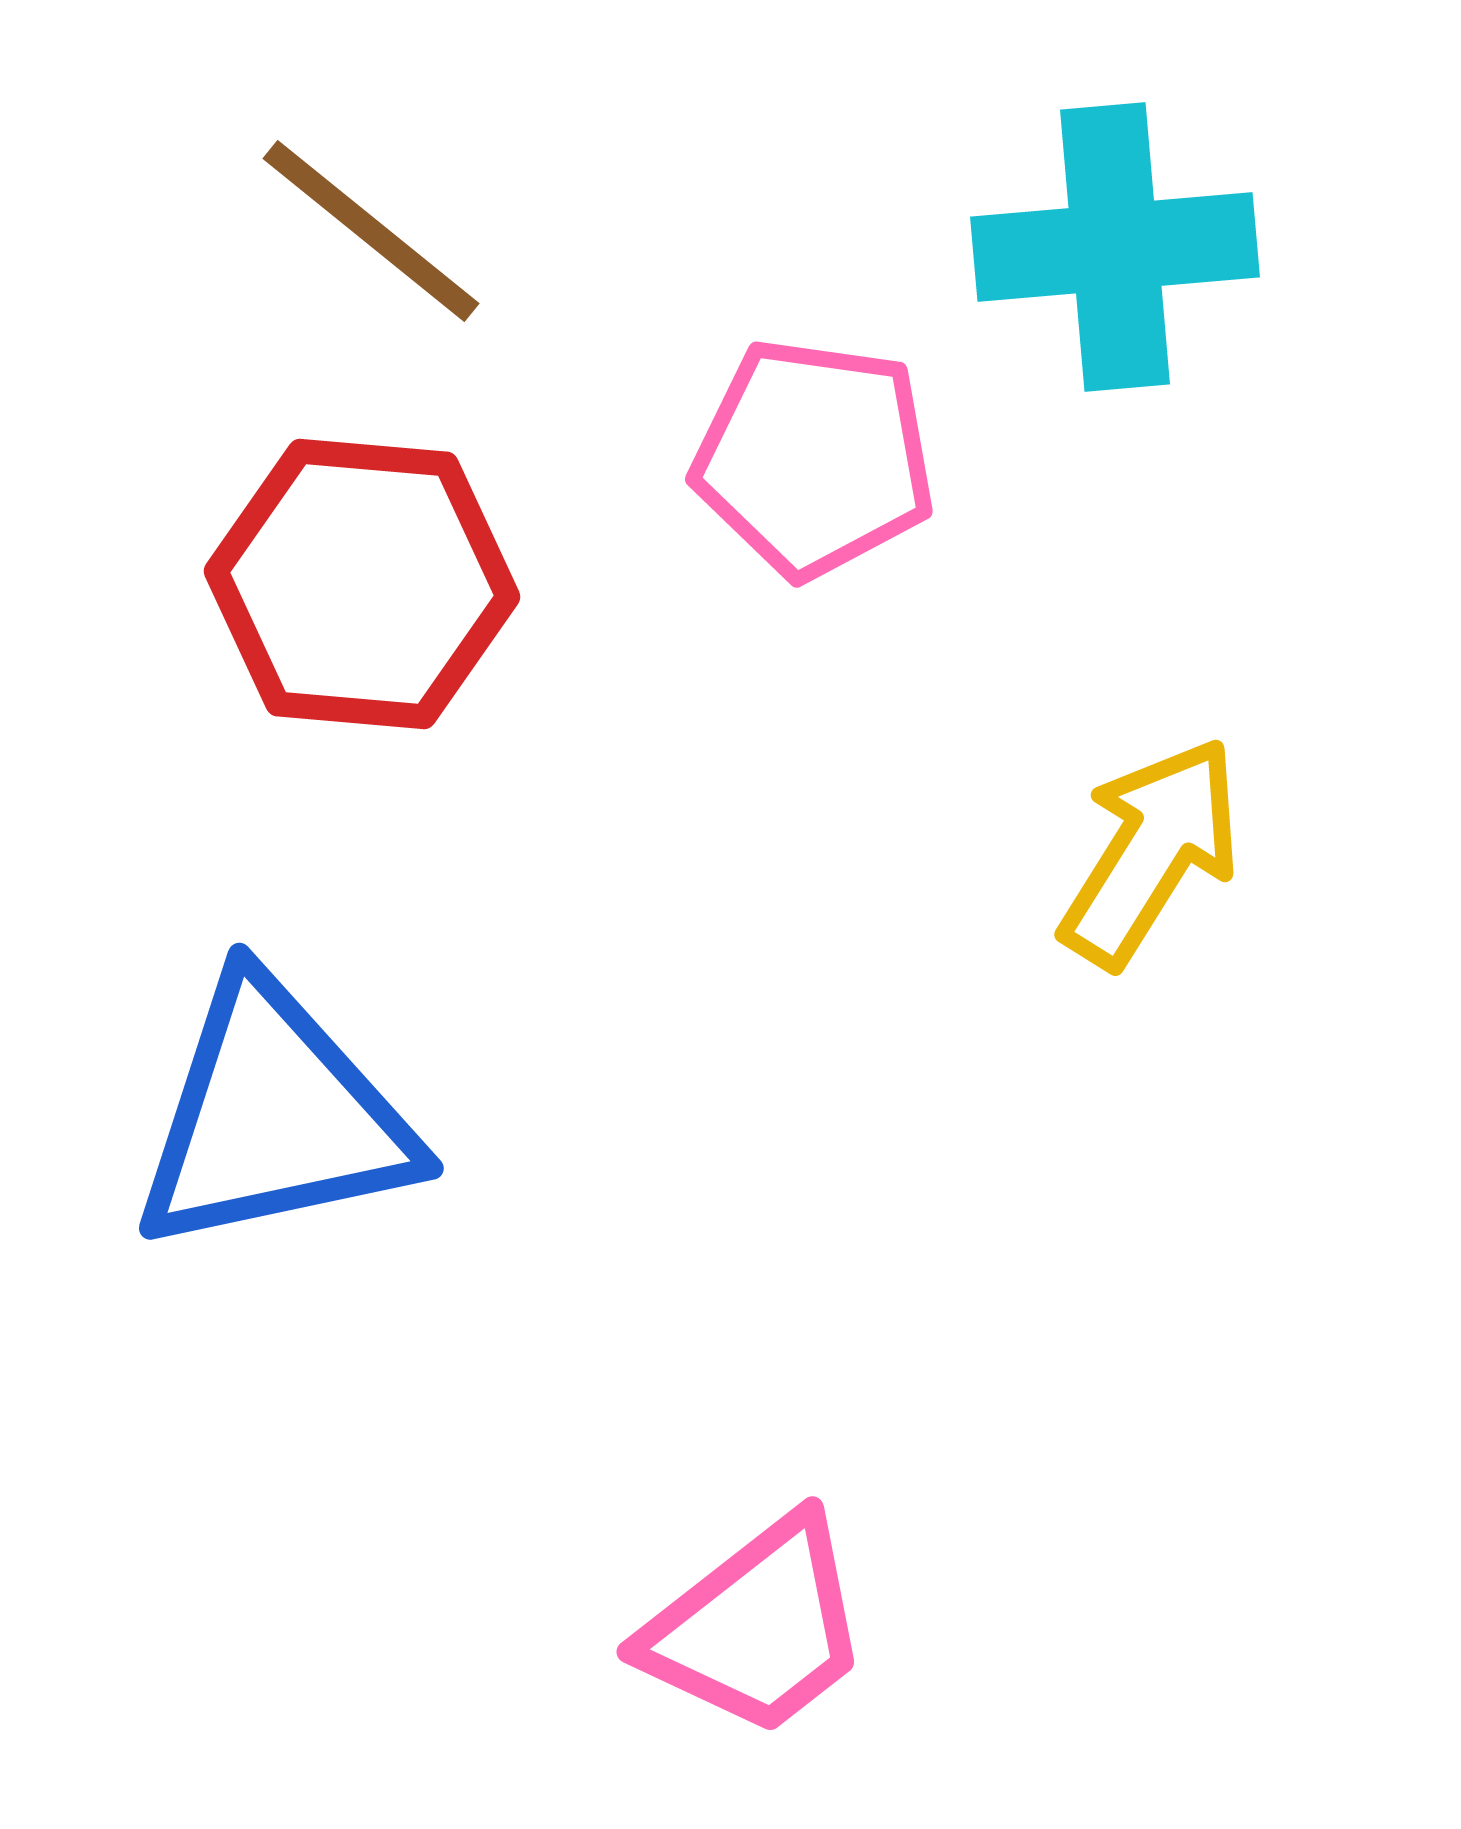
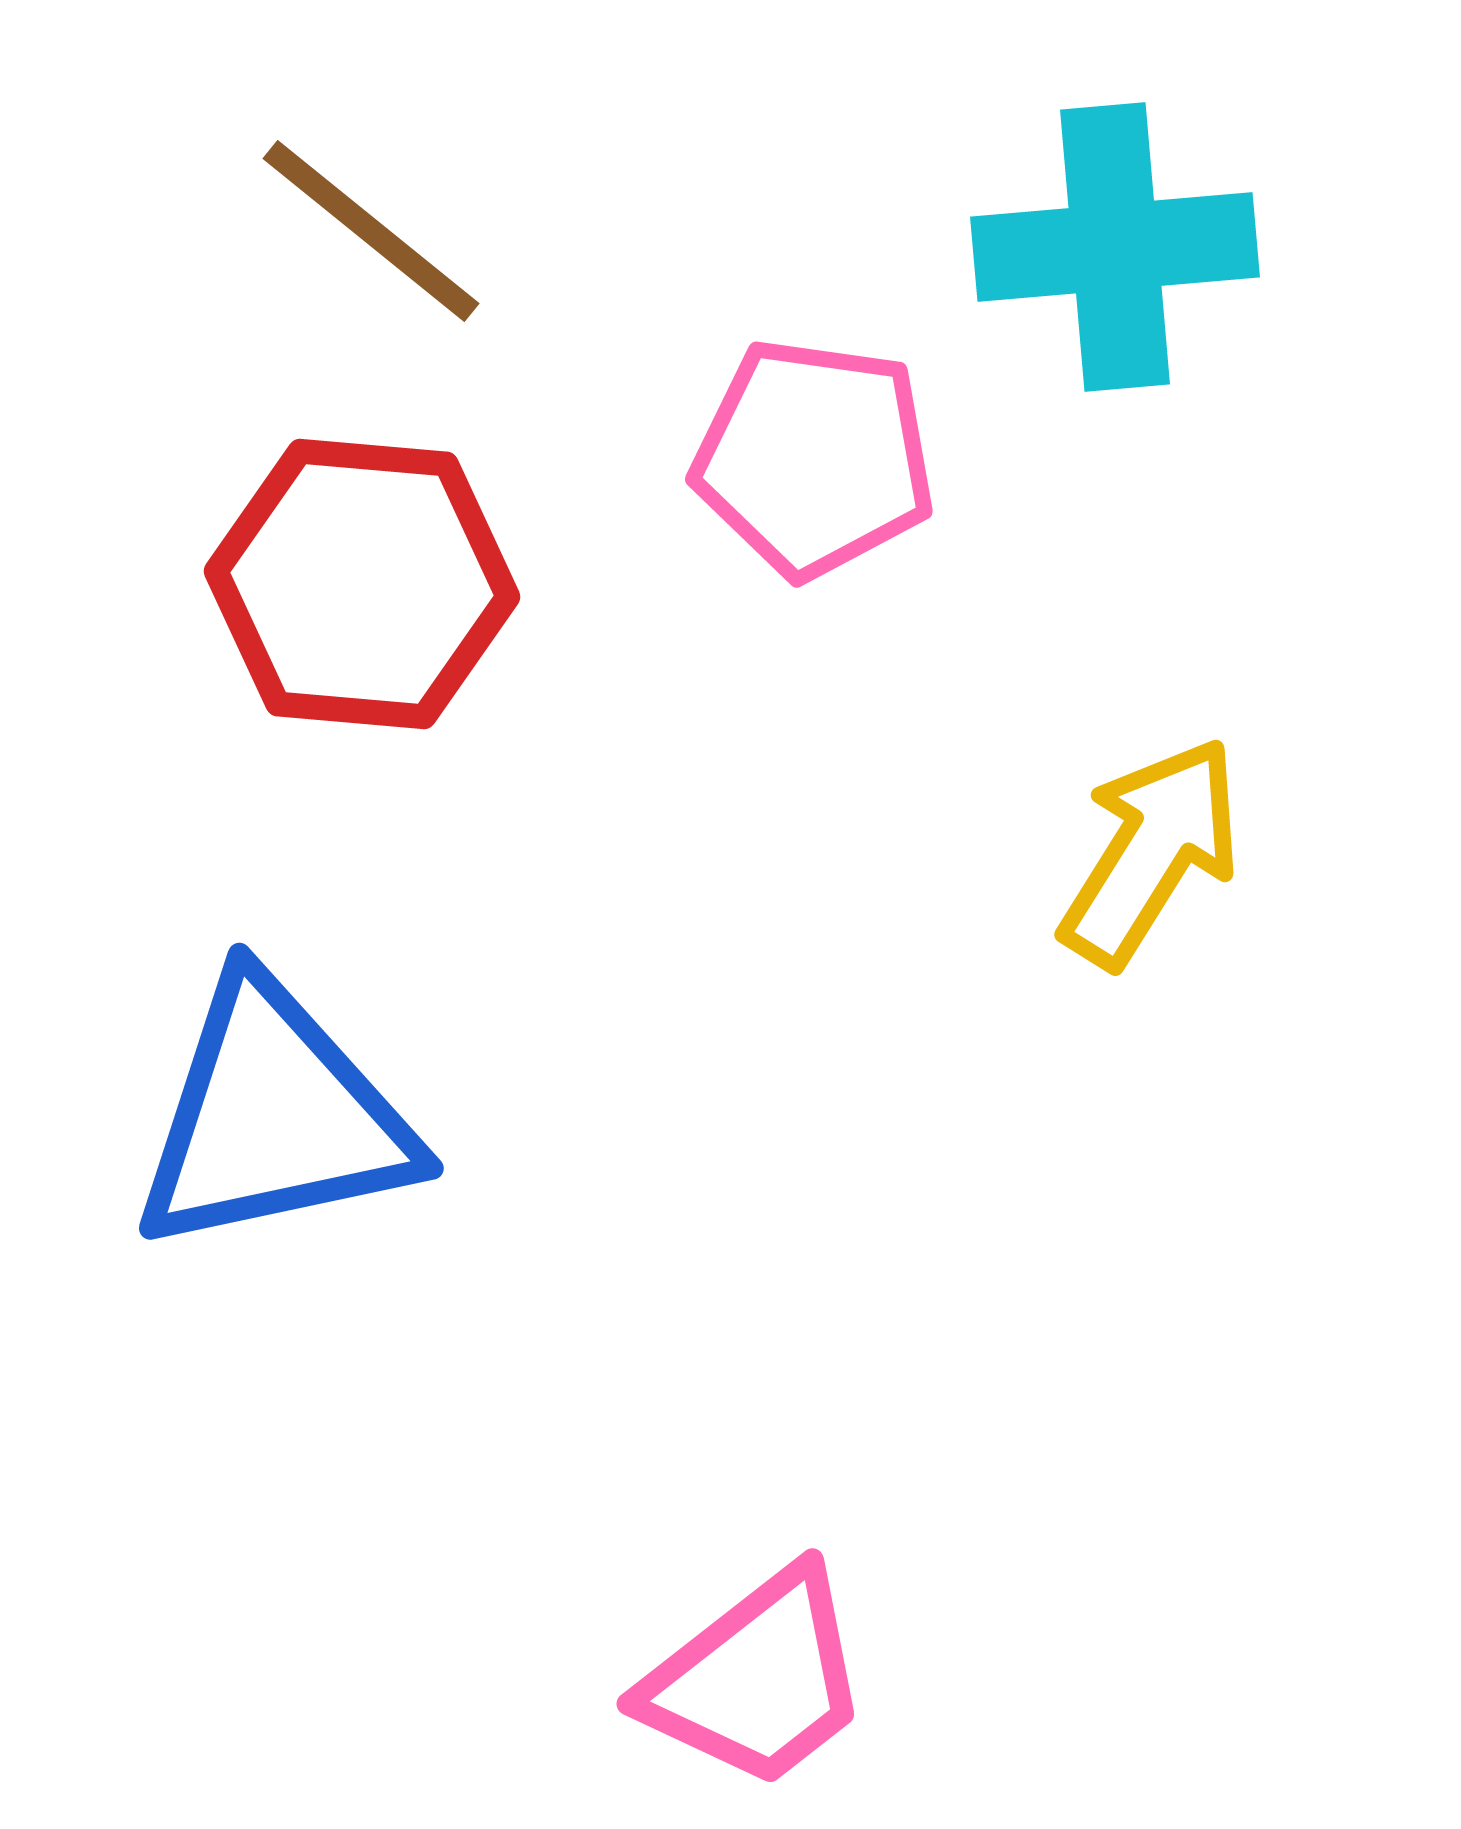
pink trapezoid: moved 52 px down
